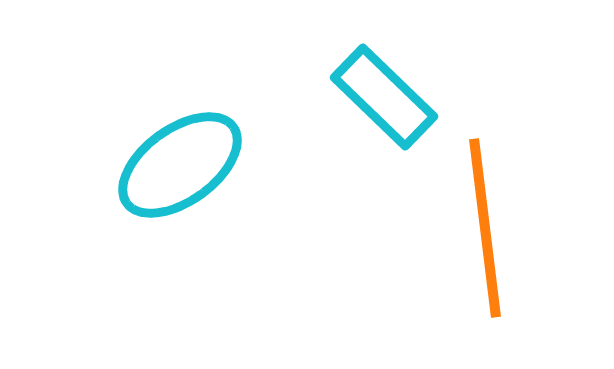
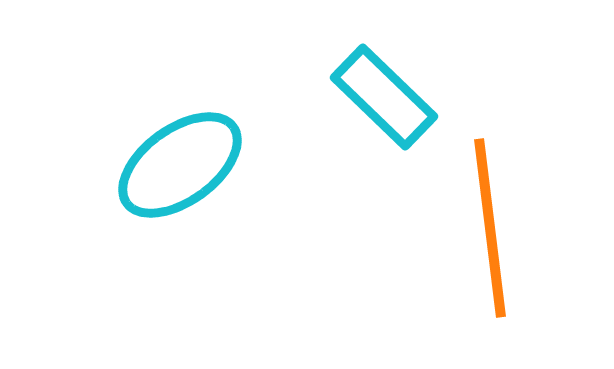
orange line: moved 5 px right
